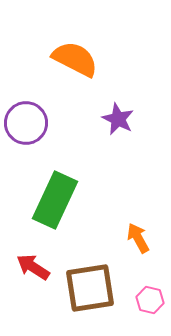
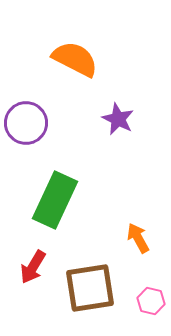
red arrow: rotated 92 degrees counterclockwise
pink hexagon: moved 1 px right, 1 px down
